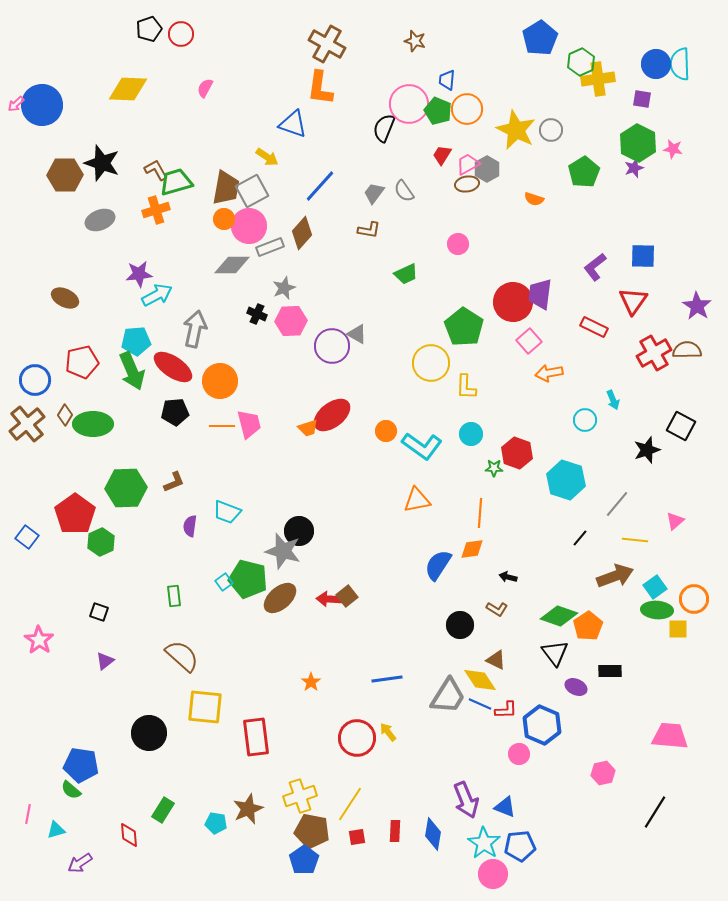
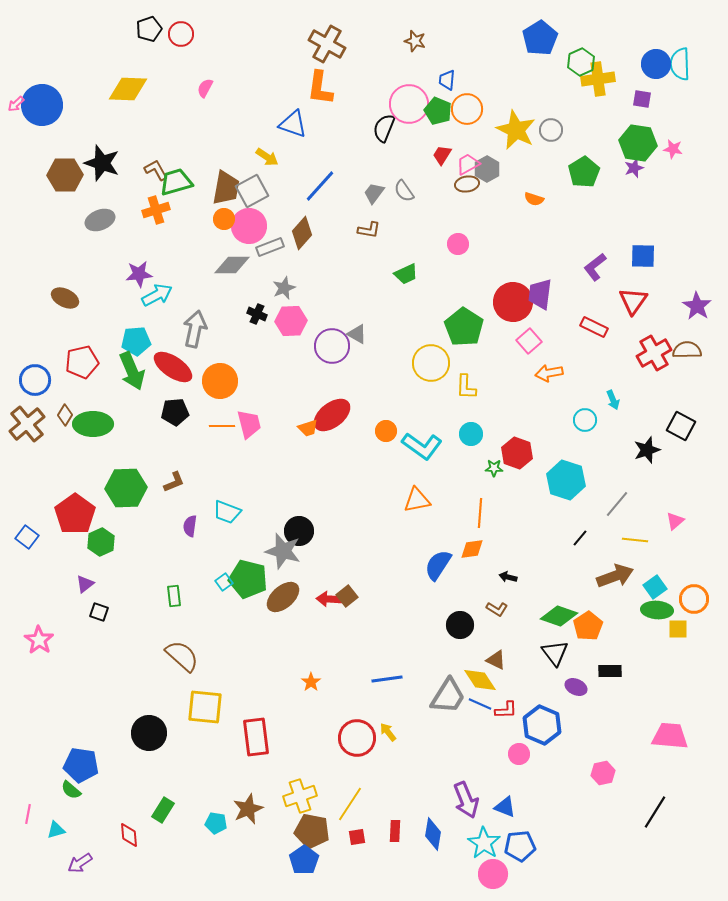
green hexagon at (638, 143): rotated 18 degrees counterclockwise
brown ellipse at (280, 598): moved 3 px right, 1 px up
purple triangle at (105, 661): moved 20 px left, 77 px up
